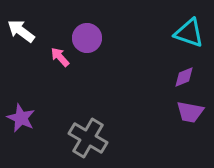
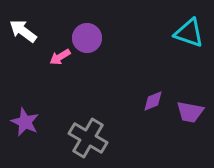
white arrow: moved 2 px right
pink arrow: rotated 80 degrees counterclockwise
purple diamond: moved 31 px left, 24 px down
purple star: moved 4 px right, 4 px down
